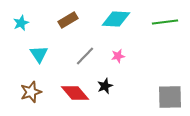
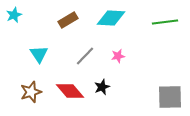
cyan diamond: moved 5 px left, 1 px up
cyan star: moved 7 px left, 8 px up
black star: moved 3 px left, 1 px down
red diamond: moved 5 px left, 2 px up
